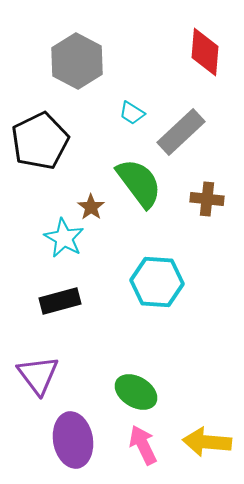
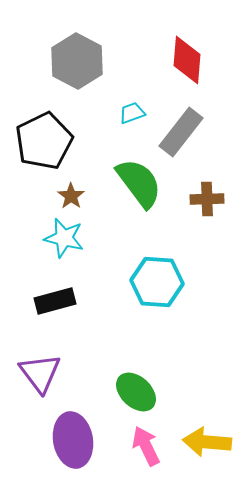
red diamond: moved 18 px left, 8 px down
cyan trapezoid: rotated 128 degrees clockwise
gray rectangle: rotated 9 degrees counterclockwise
black pentagon: moved 4 px right
brown cross: rotated 8 degrees counterclockwise
brown star: moved 20 px left, 11 px up
cyan star: rotated 15 degrees counterclockwise
black rectangle: moved 5 px left
purple triangle: moved 2 px right, 2 px up
green ellipse: rotated 12 degrees clockwise
pink arrow: moved 3 px right, 1 px down
